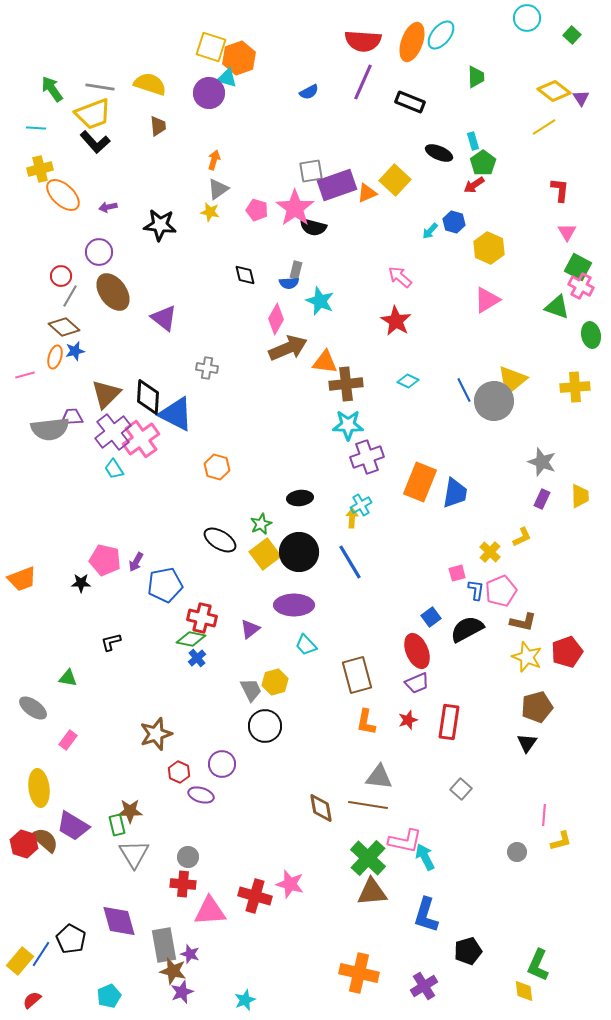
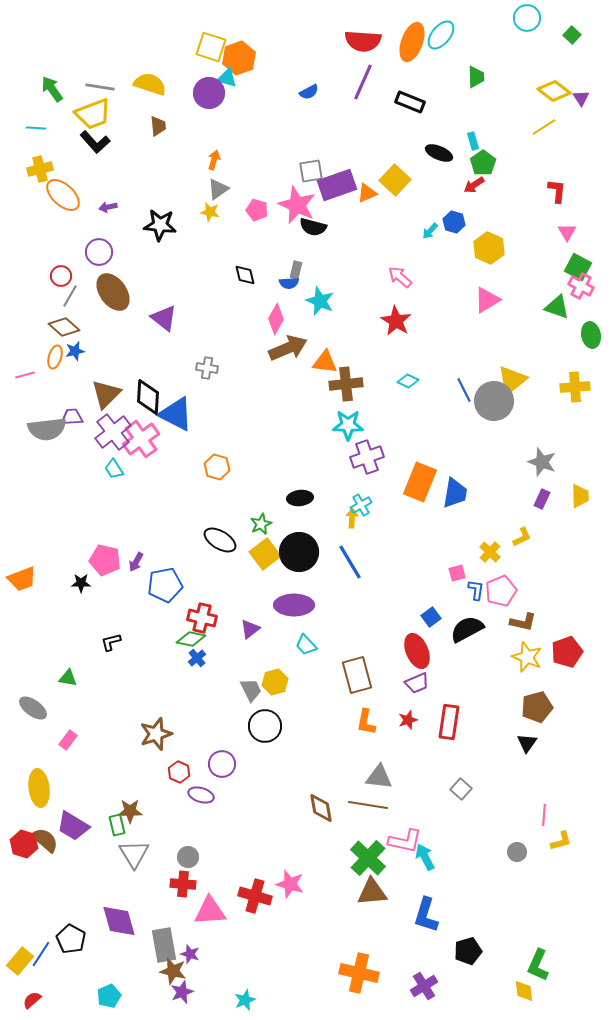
red L-shape at (560, 190): moved 3 px left, 1 px down
pink star at (295, 208): moved 2 px right, 3 px up; rotated 12 degrees counterclockwise
gray semicircle at (50, 429): moved 3 px left
